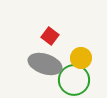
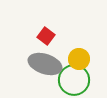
red square: moved 4 px left
yellow circle: moved 2 px left, 1 px down
